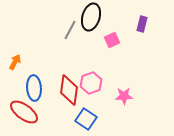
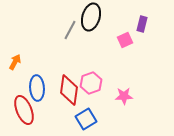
pink square: moved 13 px right
blue ellipse: moved 3 px right
red ellipse: moved 2 px up; rotated 32 degrees clockwise
blue square: rotated 25 degrees clockwise
